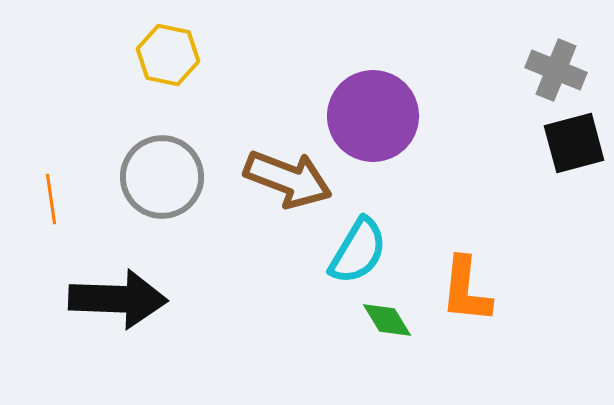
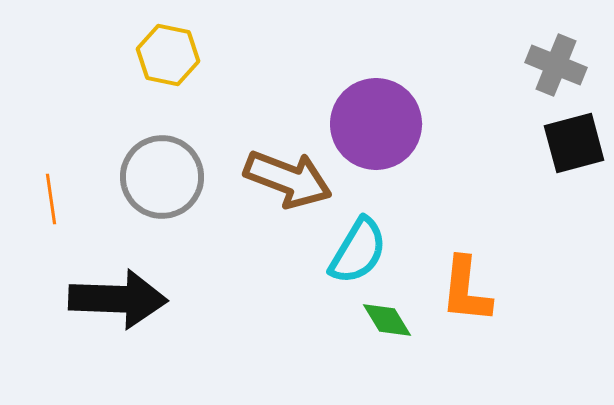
gray cross: moved 5 px up
purple circle: moved 3 px right, 8 px down
